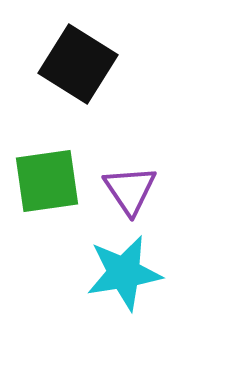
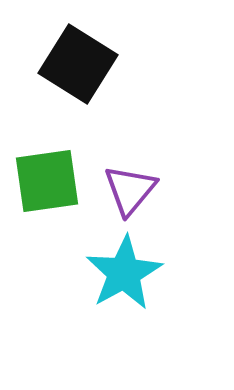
purple triangle: rotated 14 degrees clockwise
cyan star: rotated 20 degrees counterclockwise
